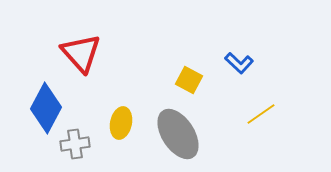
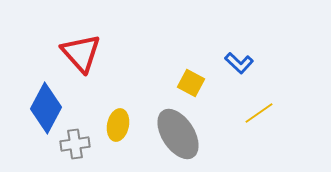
yellow square: moved 2 px right, 3 px down
yellow line: moved 2 px left, 1 px up
yellow ellipse: moved 3 px left, 2 px down
